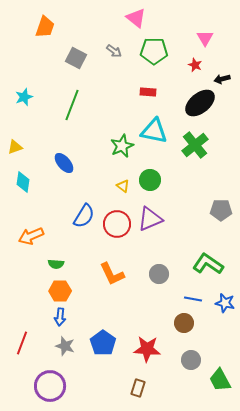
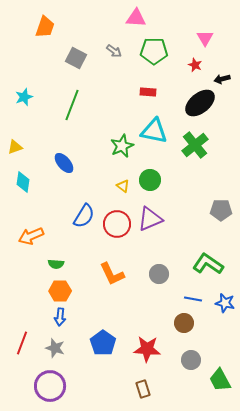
pink triangle at (136, 18): rotated 35 degrees counterclockwise
gray star at (65, 346): moved 10 px left, 2 px down
brown rectangle at (138, 388): moved 5 px right, 1 px down; rotated 36 degrees counterclockwise
